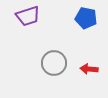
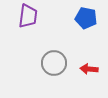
purple trapezoid: rotated 65 degrees counterclockwise
